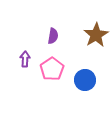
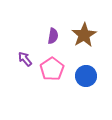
brown star: moved 12 px left
purple arrow: rotated 42 degrees counterclockwise
blue circle: moved 1 px right, 4 px up
